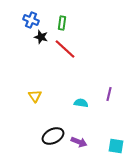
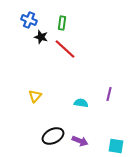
blue cross: moved 2 px left
yellow triangle: rotated 16 degrees clockwise
purple arrow: moved 1 px right, 1 px up
